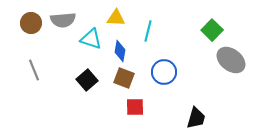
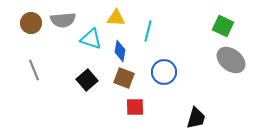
green square: moved 11 px right, 4 px up; rotated 20 degrees counterclockwise
